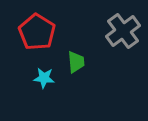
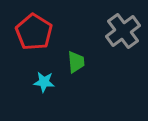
red pentagon: moved 3 px left
cyan star: moved 4 px down
